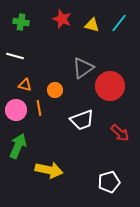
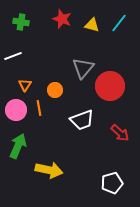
white line: moved 2 px left; rotated 36 degrees counterclockwise
gray triangle: rotated 15 degrees counterclockwise
orange triangle: rotated 48 degrees clockwise
white pentagon: moved 3 px right, 1 px down
